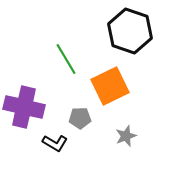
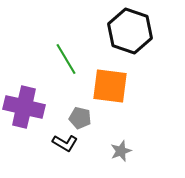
orange square: rotated 33 degrees clockwise
gray pentagon: rotated 15 degrees clockwise
gray star: moved 5 px left, 15 px down
black L-shape: moved 10 px right
